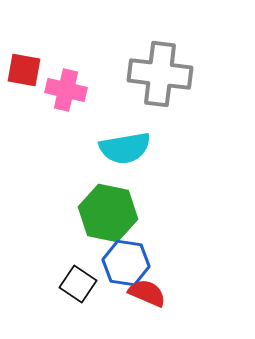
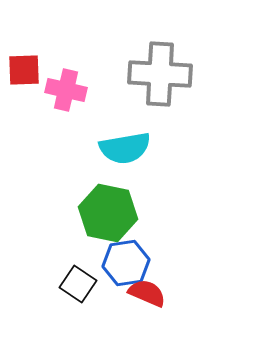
red square: rotated 12 degrees counterclockwise
gray cross: rotated 4 degrees counterclockwise
blue hexagon: rotated 18 degrees counterclockwise
